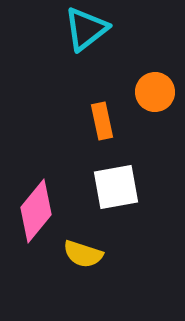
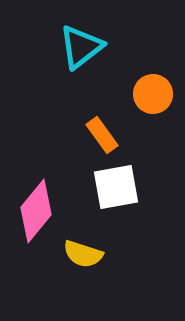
cyan triangle: moved 5 px left, 18 px down
orange circle: moved 2 px left, 2 px down
orange rectangle: moved 14 px down; rotated 24 degrees counterclockwise
